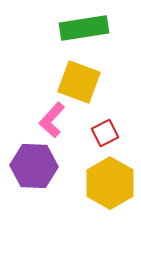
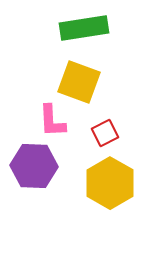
pink L-shape: moved 1 px down; rotated 45 degrees counterclockwise
